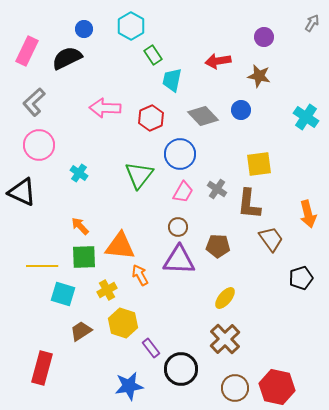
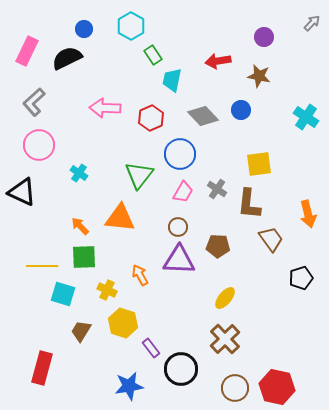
gray arrow at (312, 23): rotated 12 degrees clockwise
orange triangle at (120, 246): moved 28 px up
yellow cross at (107, 290): rotated 36 degrees counterclockwise
brown trapezoid at (81, 331): rotated 25 degrees counterclockwise
